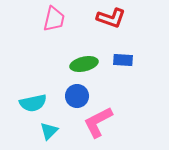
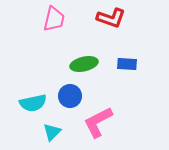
blue rectangle: moved 4 px right, 4 px down
blue circle: moved 7 px left
cyan triangle: moved 3 px right, 1 px down
